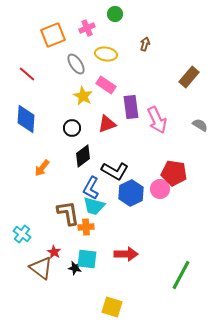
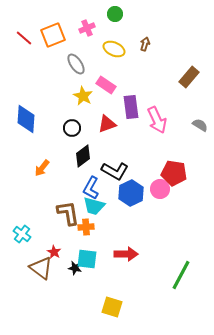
yellow ellipse: moved 8 px right, 5 px up; rotated 15 degrees clockwise
red line: moved 3 px left, 36 px up
